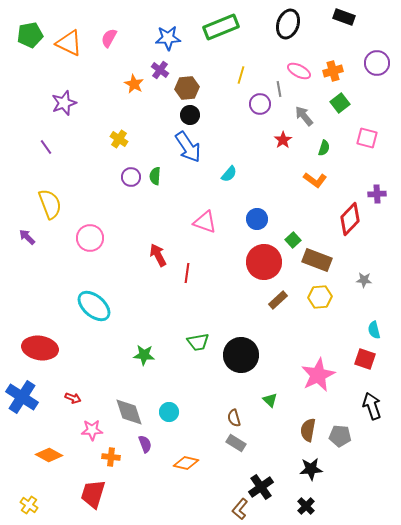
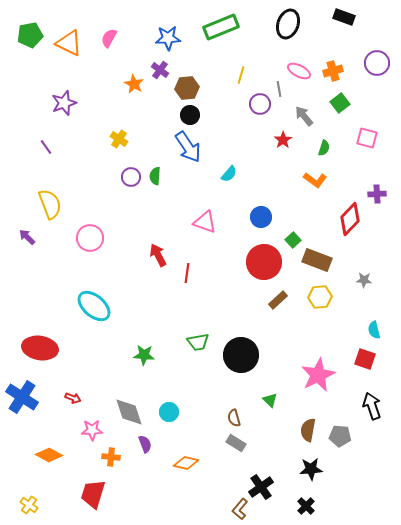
blue circle at (257, 219): moved 4 px right, 2 px up
